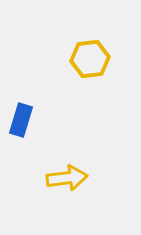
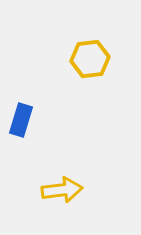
yellow arrow: moved 5 px left, 12 px down
